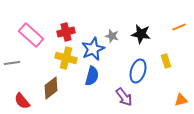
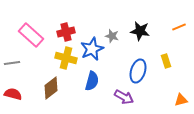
black star: moved 1 px left, 3 px up
blue star: moved 1 px left
blue semicircle: moved 5 px down
purple arrow: rotated 24 degrees counterclockwise
red semicircle: moved 9 px left, 7 px up; rotated 144 degrees clockwise
